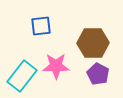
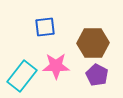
blue square: moved 4 px right, 1 px down
purple pentagon: moved 1 px left, 1 px down
